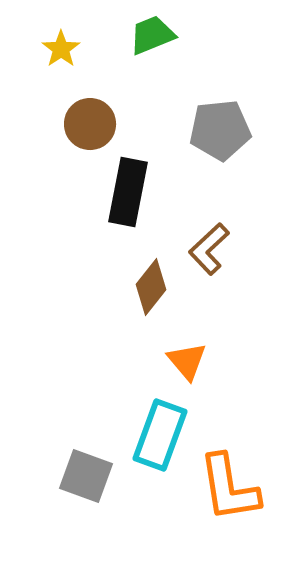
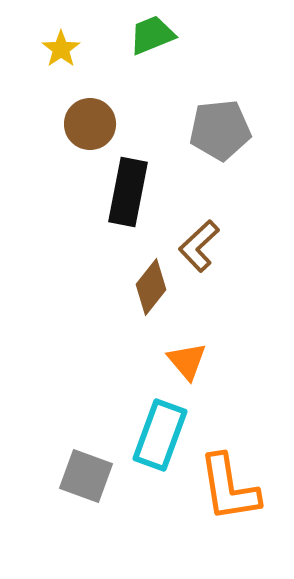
brown L-shape: moved 10 px left, 3 px up
